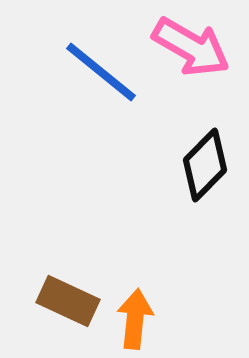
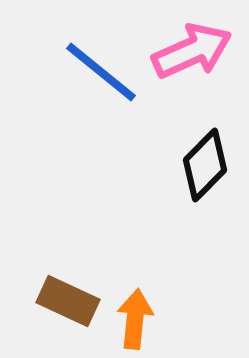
pink arrow: moved 1 px right, 4 px down; rotated 54 degrees counterclockwise
